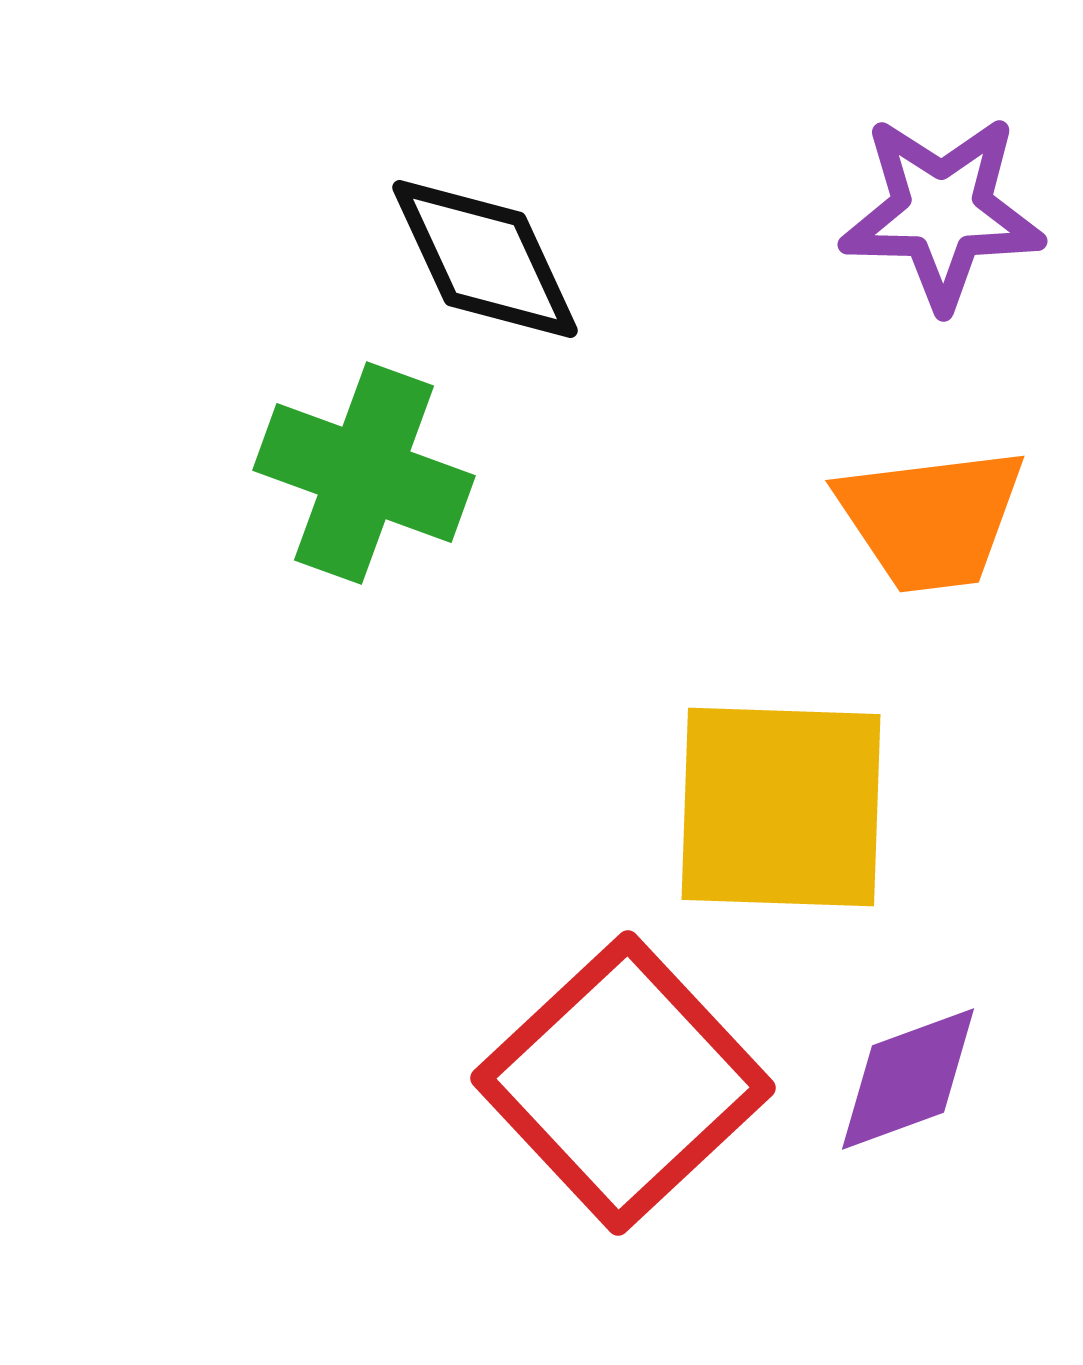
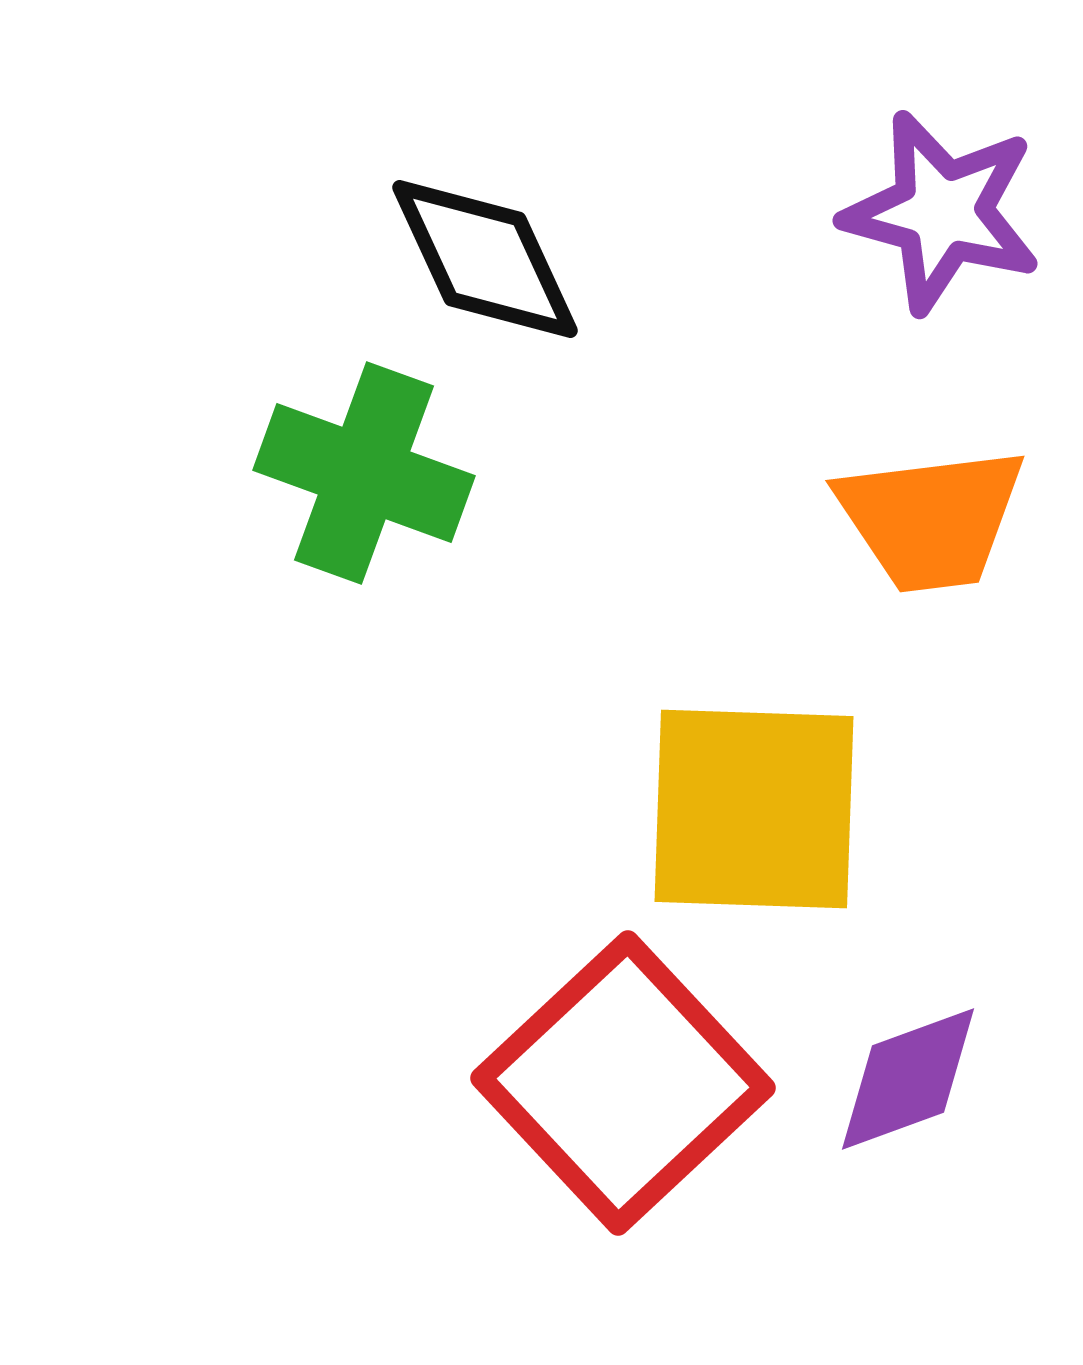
purple star: rotated 14 degrees clockwise
yellow square: moved 27 px left, 2 px down
